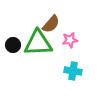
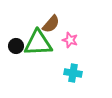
pink star: rotated 28 degrees clockwise
black circle: moved 3 px right, 1 px down
cyan cross: moved 2 px down
